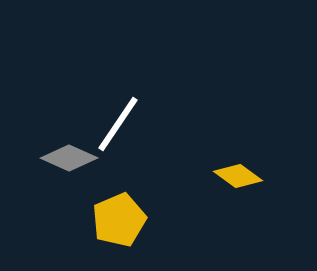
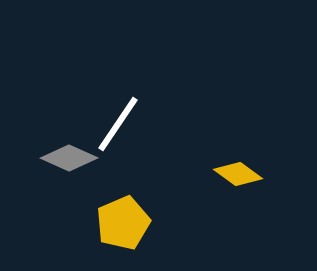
yellow diamond: moved 2 px up
yellow pentagon: moved 4 px right, 3 px down
